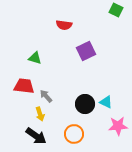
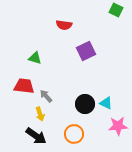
cyan triangle: moved 1 px down
